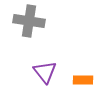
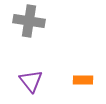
purple triangle: moved 14 px left, 9 px down
